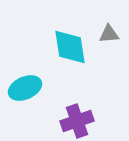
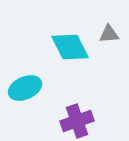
cyan diamond: rotated 18 degrees counterclockwise
